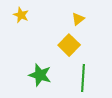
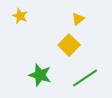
yellow star: moved 1 px left, 1 px down
green line: moved 2 px right; rotated 52 degrees clockwise
